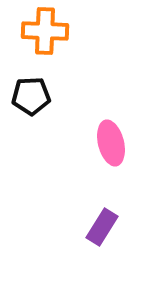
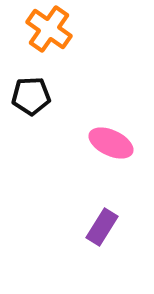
orange cross: moved 4 px right, 2 px up; rotated 33 degrees clockwise
pink ellipse: rotated 51 degrees counterclockwise
